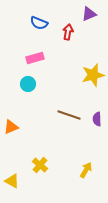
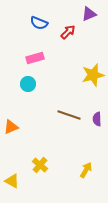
red arrow: rotated 35 degrees clockwise
